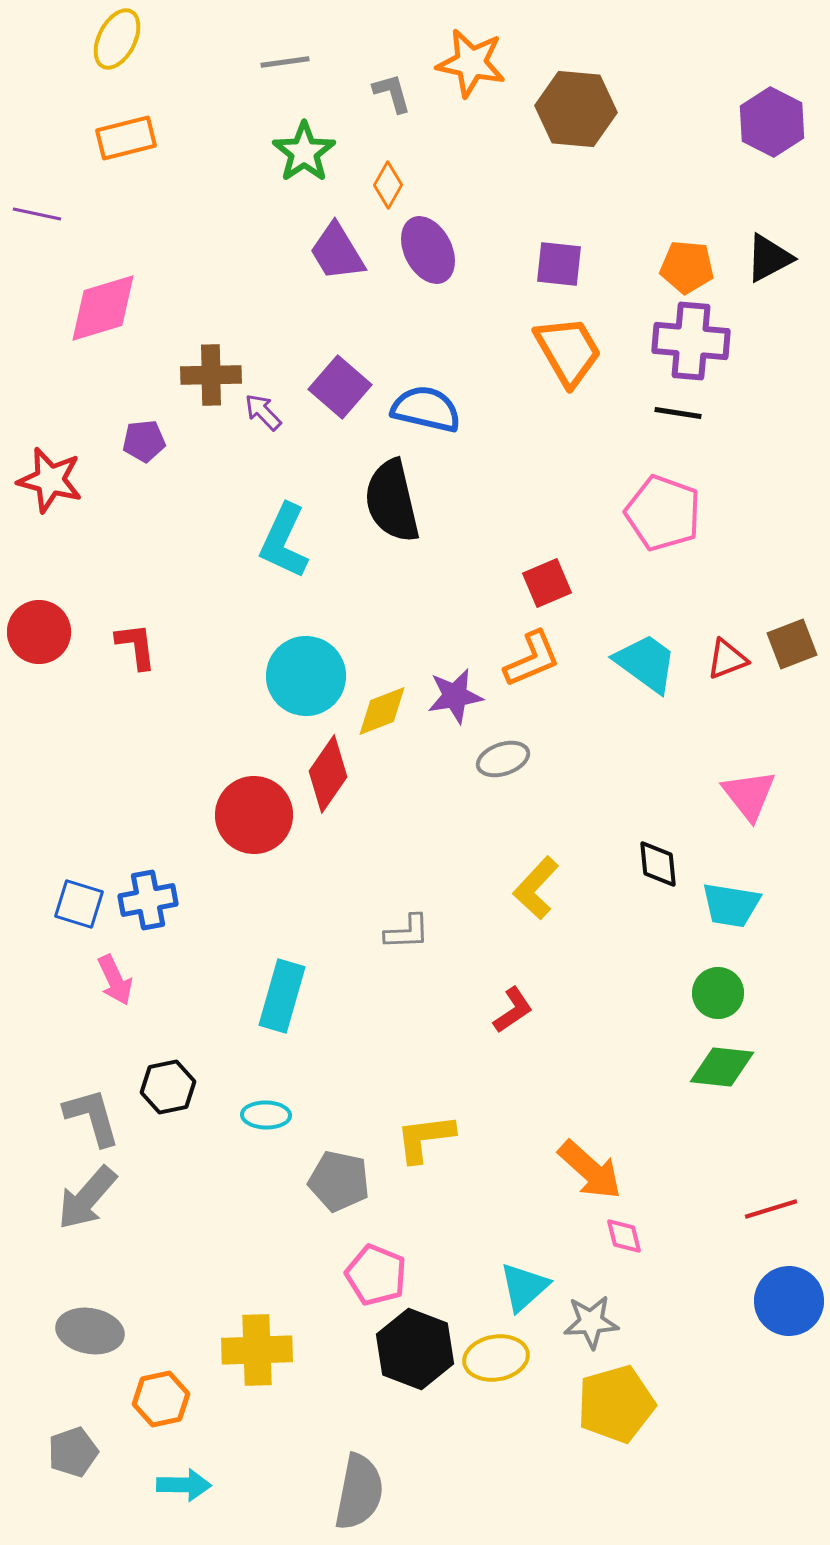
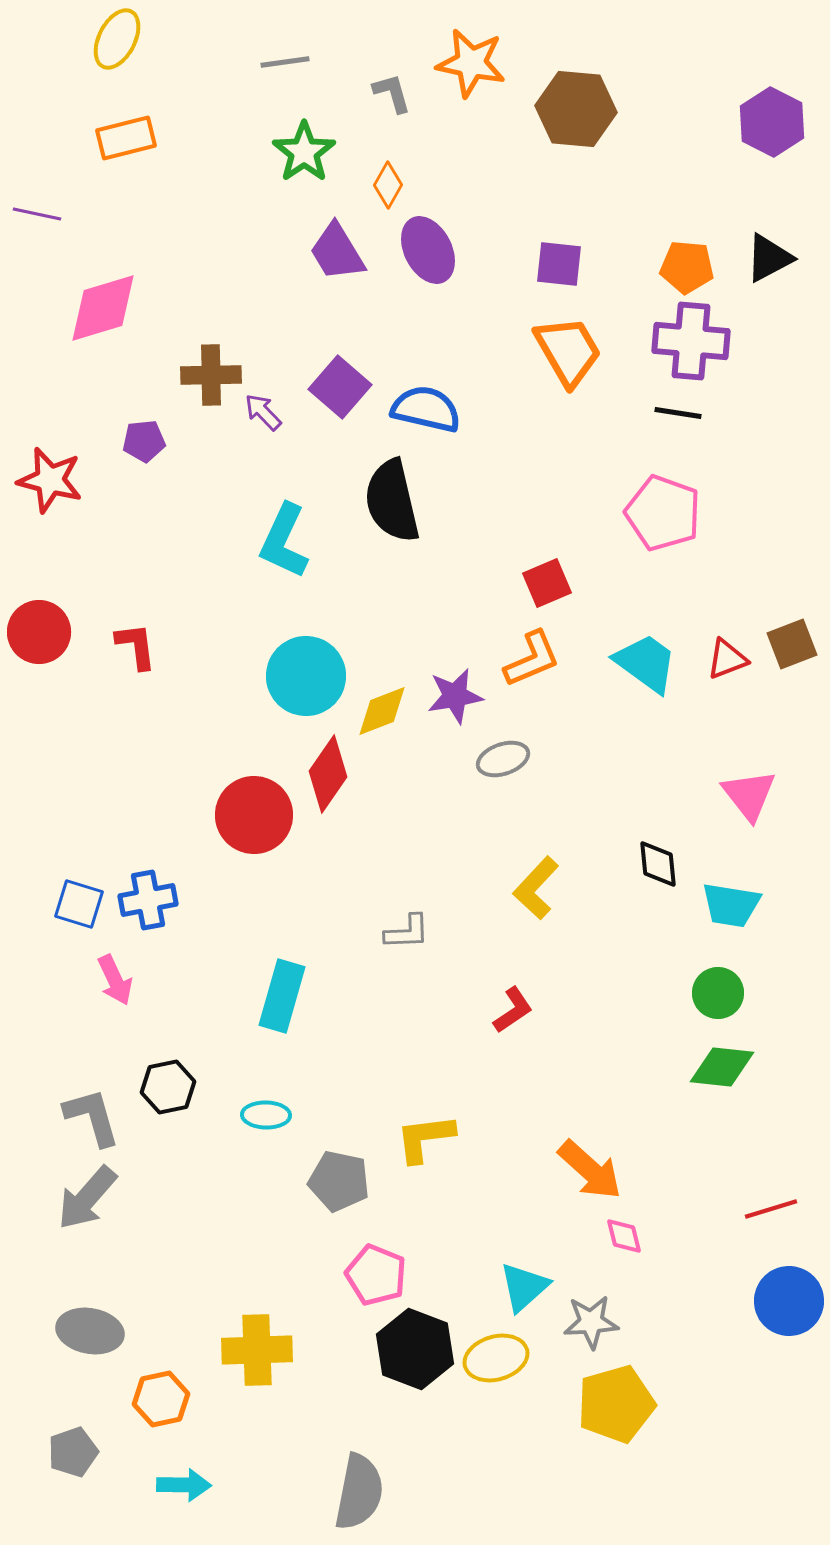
yellow ellipse at (496, 1358): rotated 6 degrees counterclockwise
